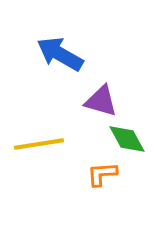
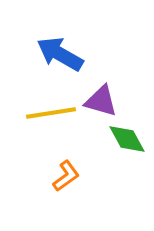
yellow line: moved 12 px right, 31 px up
orange L-shape: moved 36 px left, 2 px down; rotated 148 degrees clockwise
